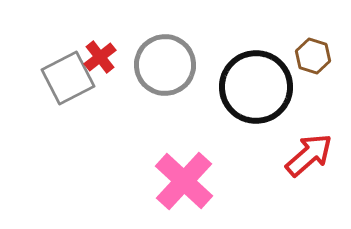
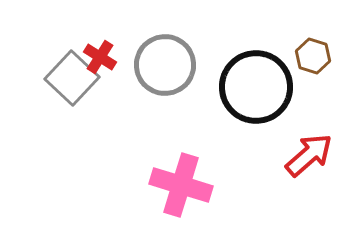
red cross: rotated 20 degrees counterclockwise
gray square: moved 4 px right; rotated 20 degrees counterclockwise
pink cross: moved 3 px left, 4 px down; rotated 26 degrees counterclockwise
